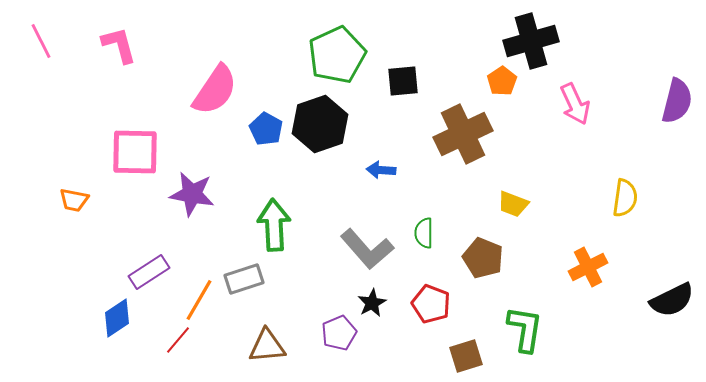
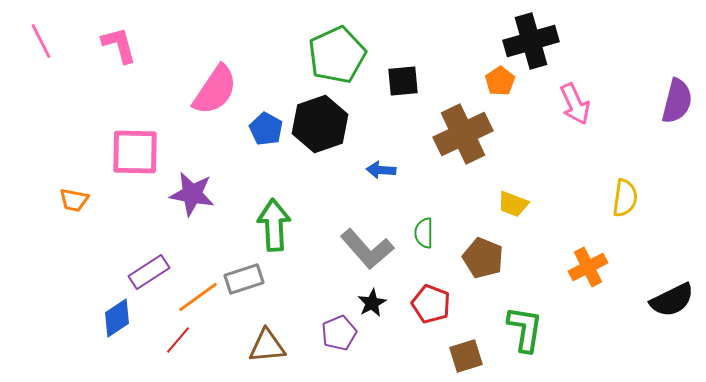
orange pentagon: moved 2 px left
orange line: moved 1 px left, 3 px up; rotated 24 degrees clockwise
